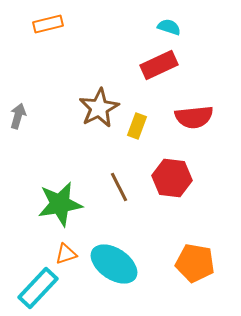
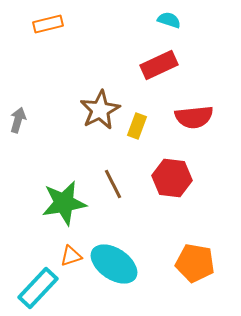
cyan semicircle: moved 7 px up
brown star: moved 1 px right, 2 px down
gray arrow: moved 4 px down
brown line: moved 6 px left, 3 px up
green star: moved 4 px right, 1 px up
orange triangle: moved 5 px right, 2 px down
